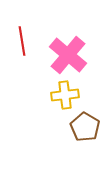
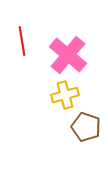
yellow cross: rotated 8 degrees counterclockwise
brown pentagon: moved 1 px right; rotated 12 degrees counterclockwise
